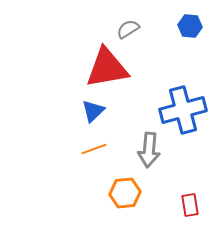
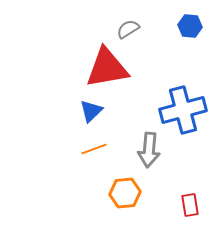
blue triangle: moved 2 px left
